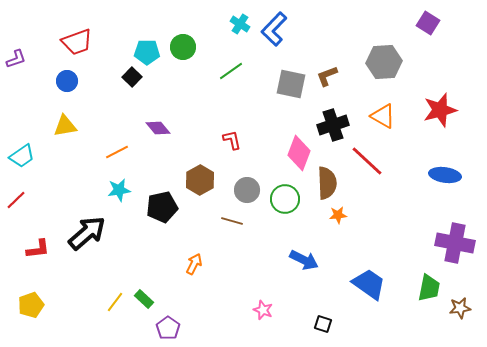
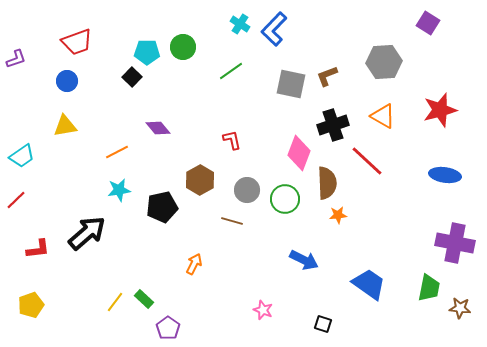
brown star at (460, 308): rotated 15 degrees clockwise
